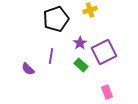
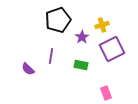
yellow cross: moved 12 px right, 15 px down
black pentagon: moved 2 px right, 1 px down
purple star: moved 2 px right, 6 px up
purple square: moved 8 px right, 3 px up
green rectangle: rotated 32 degrees counterclockwise
pink rectangle: moved 1 px left, 1 px down
